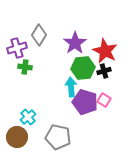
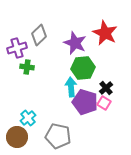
gray diamond: rotated 15 degrees clockwise
purple star: rotated 15 degrees counterclockwise
red star: moved 18 px up
green cross: moved 2 px right
black cross: moved 2 px right, 17 px down; rotated 24 degrees counterclockwise
pink square: moved 3 px down
cyan cross: moved 1 px down
gray pentagon: moved 1 px up
